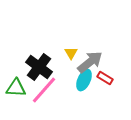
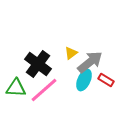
yellow triangle: rotated 24 degrees clockwise
black cross: moved 1 px left, 3 px up
red rectangle: moved 1 px right, 2 px down
pink line: rotated 8 degrees clockwise
